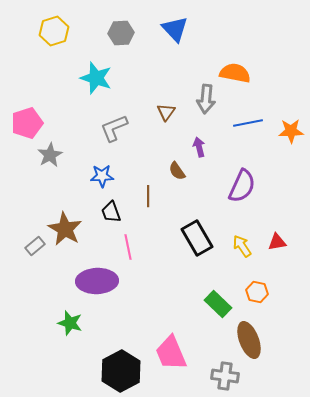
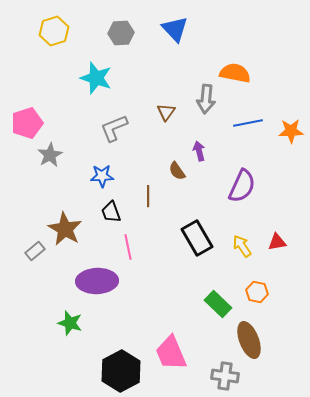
purple arrow: moved 4 px down
gray rectangle: moved 5 px down
